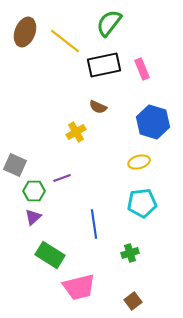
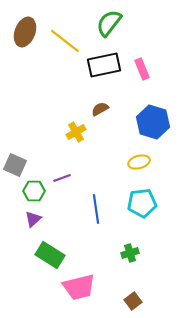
brown semicircle: moved 2 px right, 2 px down; rotated 126 degrees clockwise
purple triangle: moved 2 px down
blue line: moved 2 px right, 15 px up
